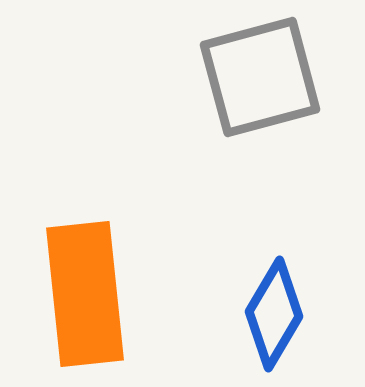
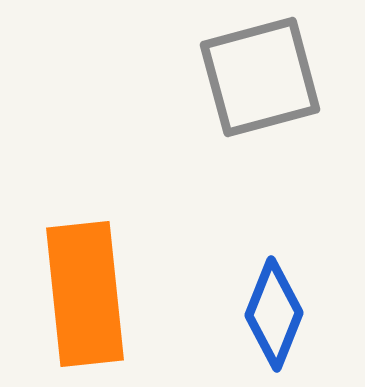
blue diamond: rotated 9 degrees counterclockwise
